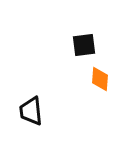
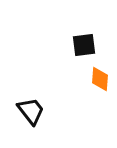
black trapezoid: rotated 148 degrees clockwise
